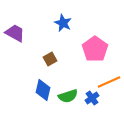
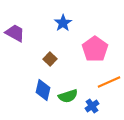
blue star: rotated 12 degrees clockwise
brown square: rotated 16 degrees counterclockwise
blue cross: moved 8 px down
